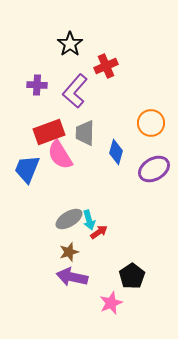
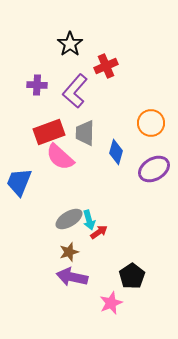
pink semicircle: moved 2 px down; rotated 16 degrees counterclockwise
blue trapezoid: moved 8 px left, 13 px down
